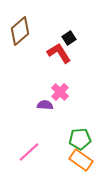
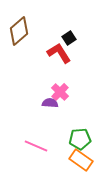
brown diamond: moved 1 px left
purple semicircle: moved 5 px right, 2 px up
pink line: moved 7 px right, 6 px up; rotated 65 degrees clockwise
